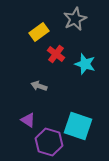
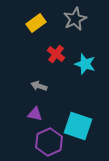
yellow rectangle: moved 3 px left, 9 px up
purple triangle: moved 7 px right, 6 px up; rotated 21 degrees counterclockwise
purple hexagon: rotated 20 degrees clockwise
